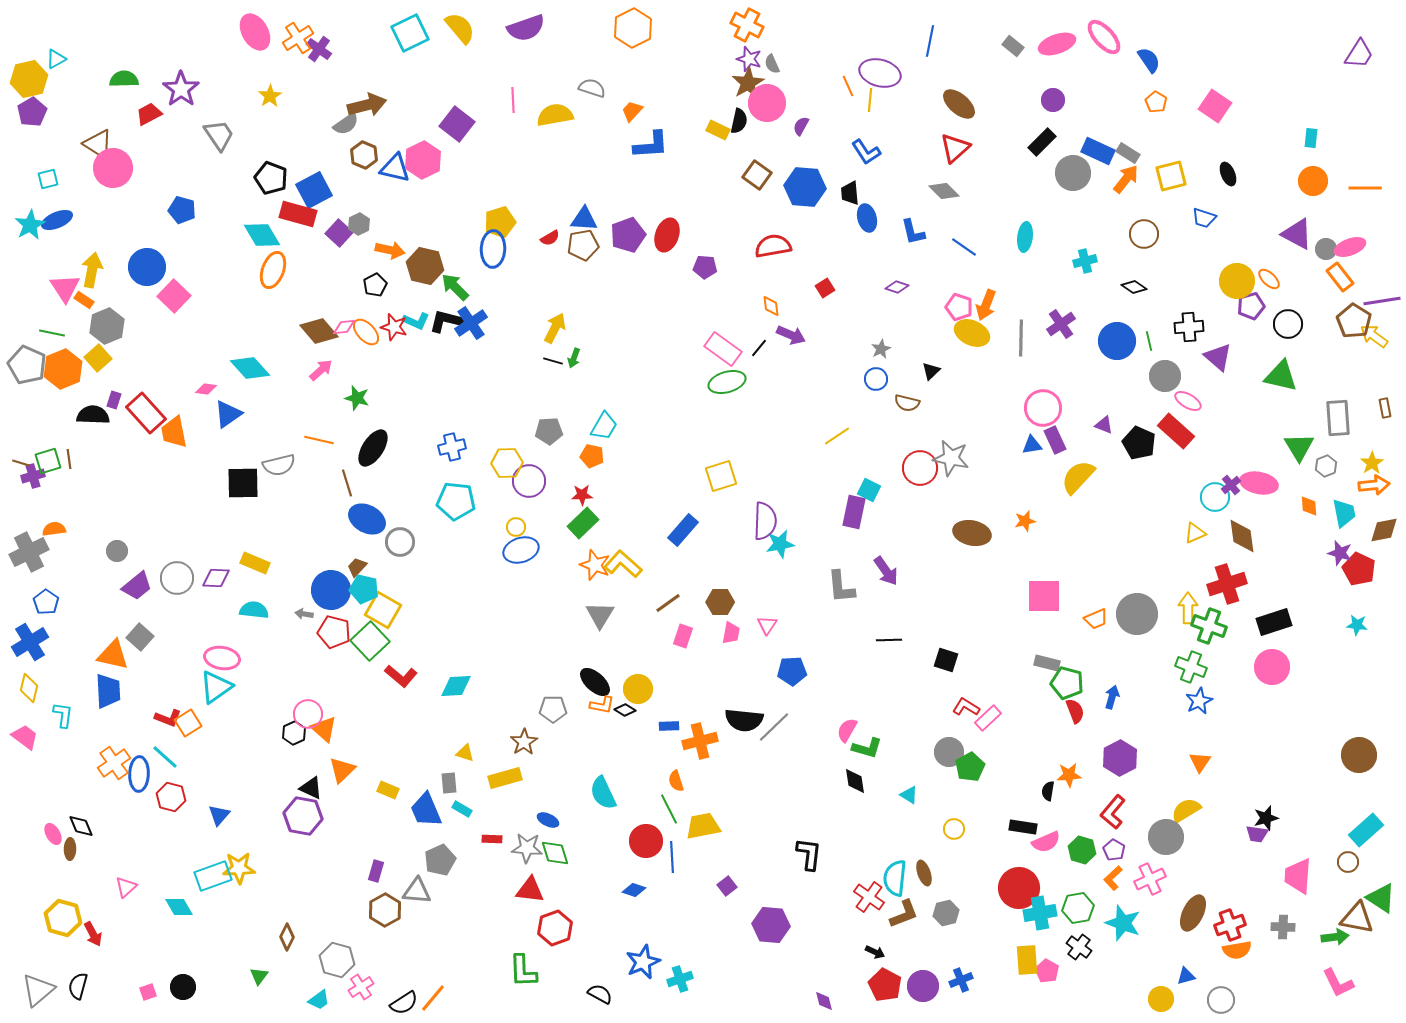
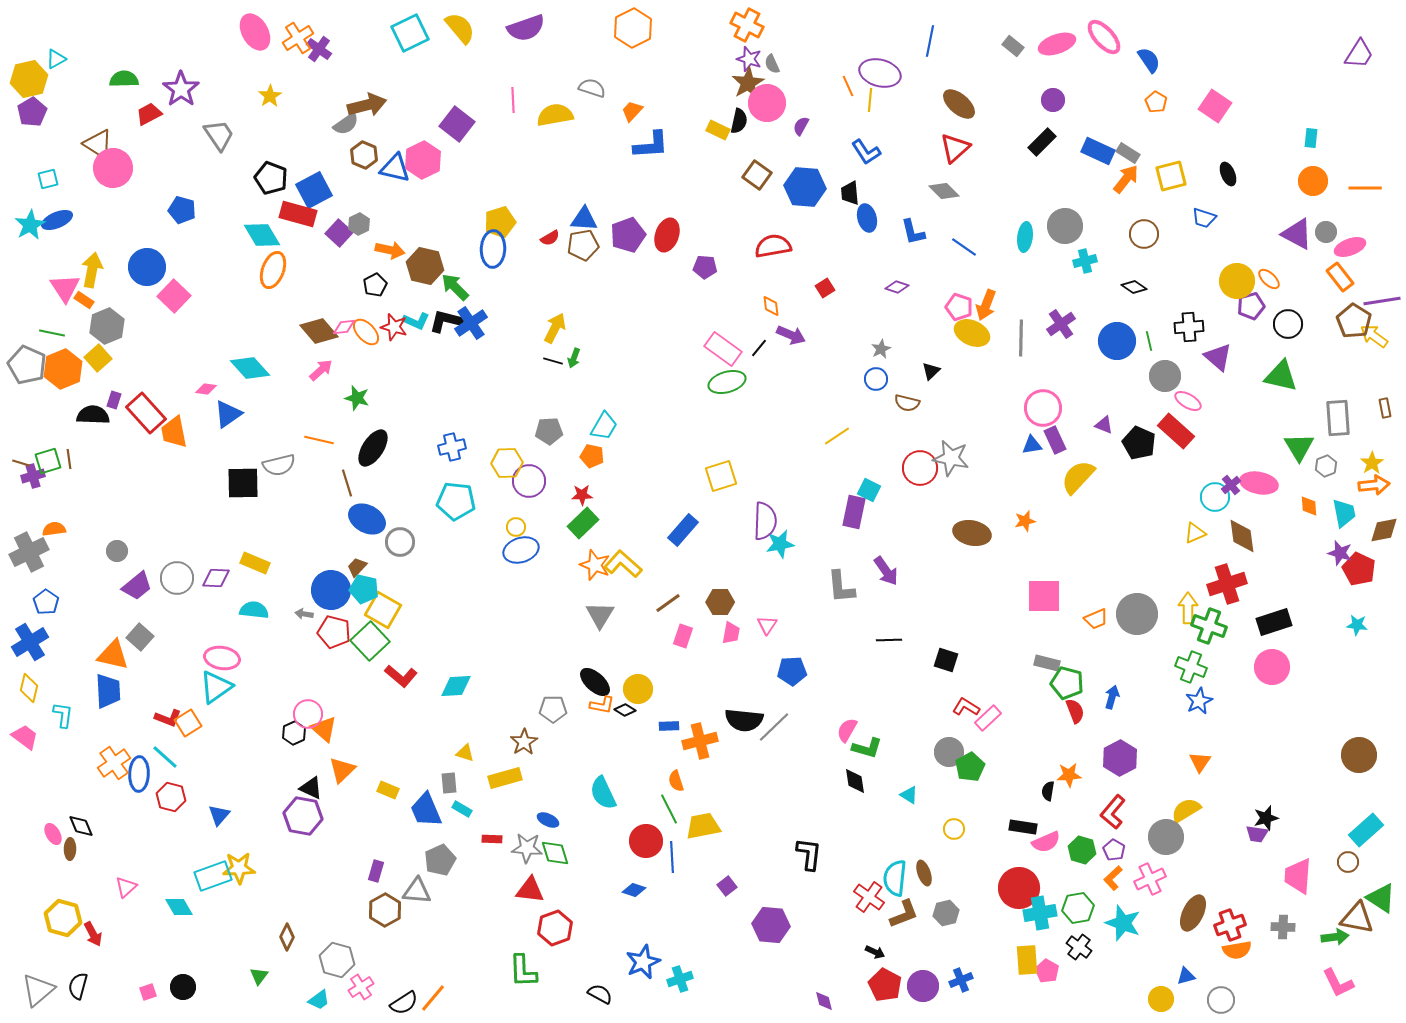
gray circle at (1073, 173): moved 8 px left, 53 px down
gray circle at (1326, 249): moved 17 px up
